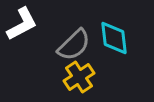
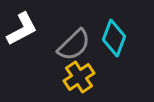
white L-shape: moved 5 px down
cyan diamond: rotated 27 degrees clockwise
